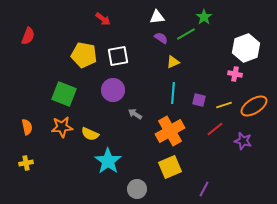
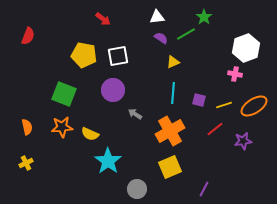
purple star: rotated 24 degrees counterclockwise
yellow cross: rotated 16 degrees counterclockwise
